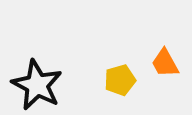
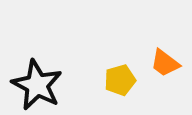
orange trapezoid: rotated 24 degrees counterclockwise
